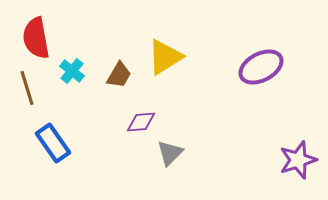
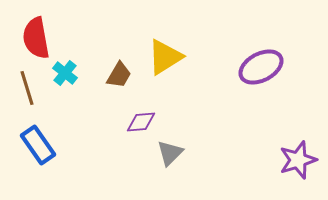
cyan cross: moved 7 px left, 2 px down
blue rectangle: moved 15 px left, 2 px down
